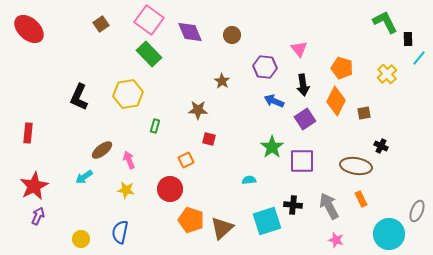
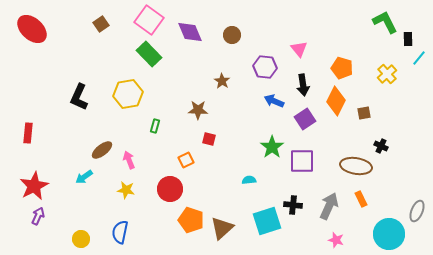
red ellipse at (29, 29): moved 3 px right
gray arrow at (329, 206): rotated 52 degrees clockwise
